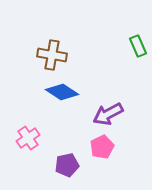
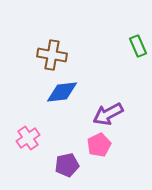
blue diamond: rotated 40 degrees counterclockwise
pink pentagon: moved 3 px left, 2 px up
